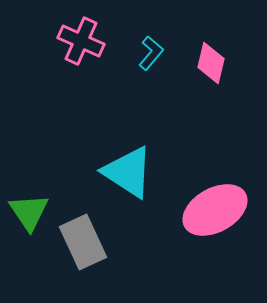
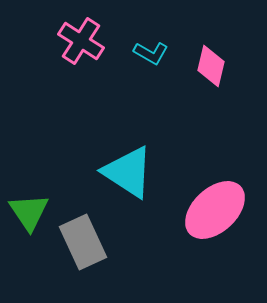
pink cross: rotated 9 degrees clockwise
cyan L-shape: rotated 80 degrees clockwise
pink diamond: moved 3 px down
pink ellipse: rotated 14 degrees counterclockwise
